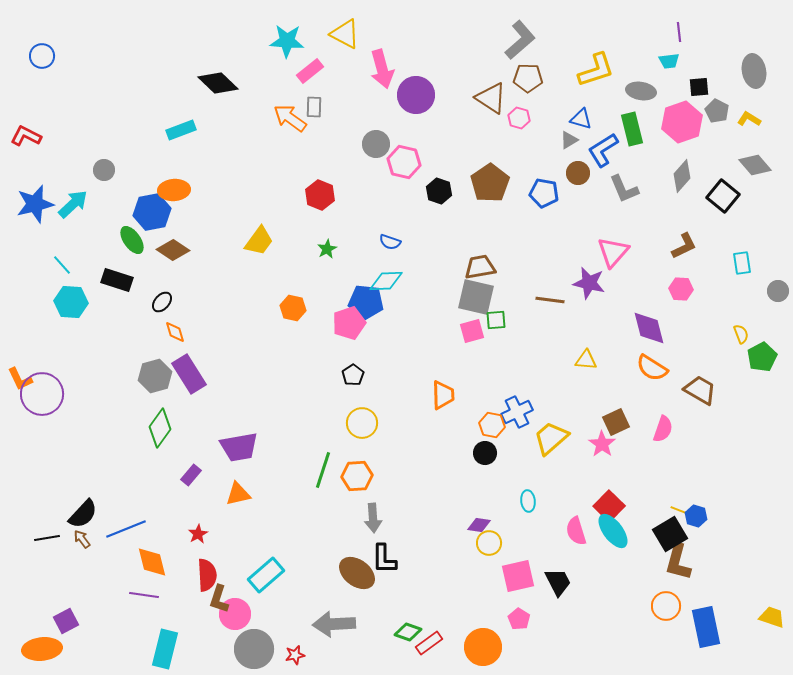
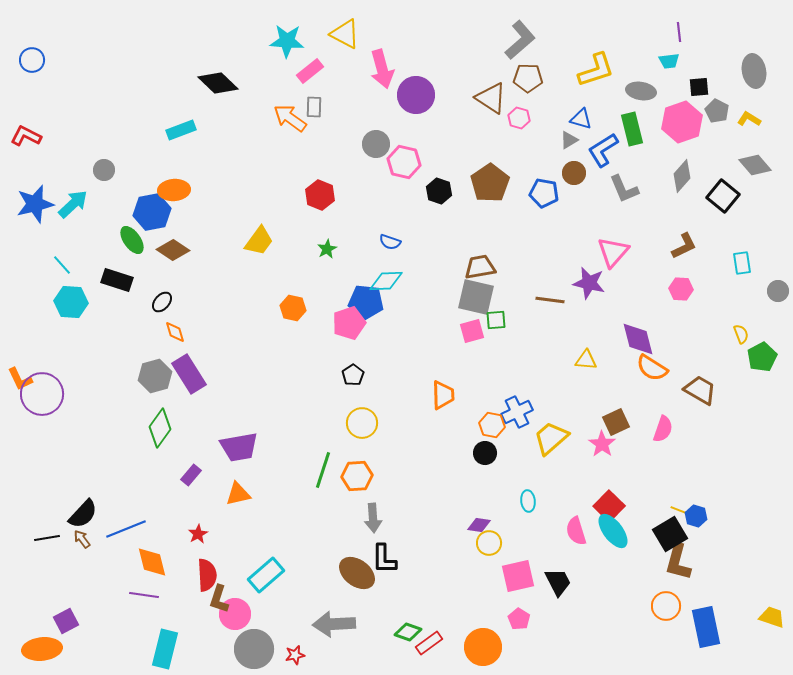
blue circle at (42, 56): moved 10 px left, 4 px down
brown circle at (578, 173): moved 4 px left
purple diamond at (649, 328): moved 11 px left, 11 px down
